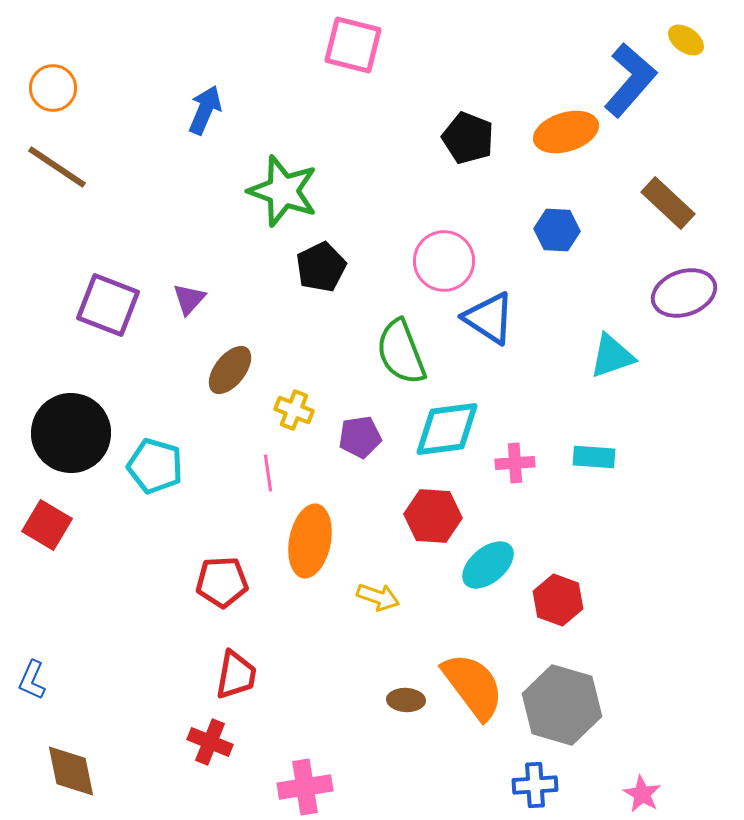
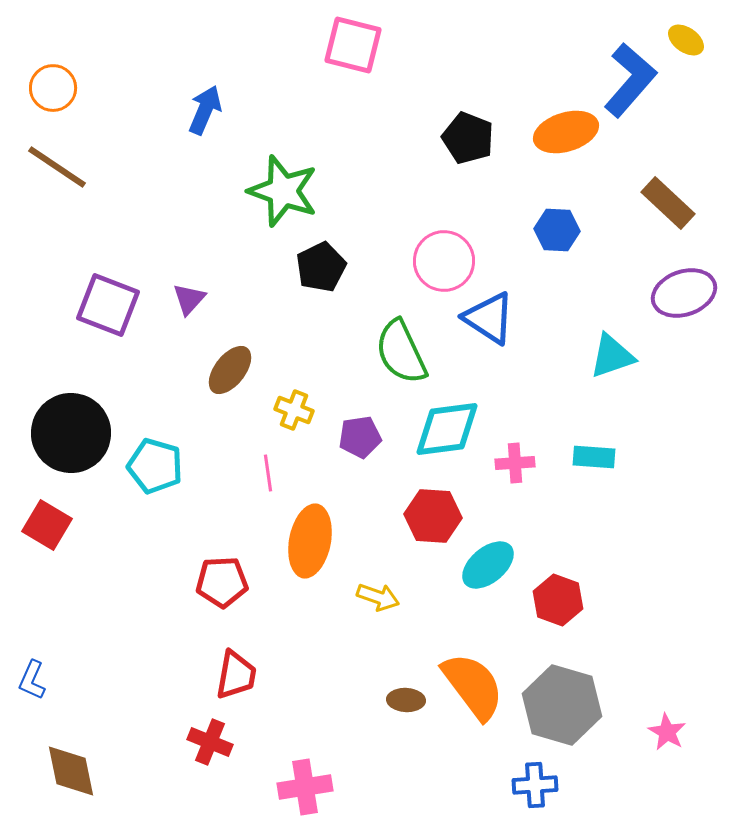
green semicircle at (401, 352): rotated 4 degrees counterclockwise
pink star at (642, 794): moved 25 px right, 62 px up
